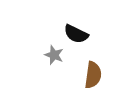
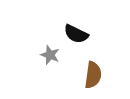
gray star: moved 4 px left
